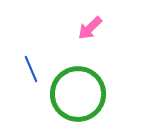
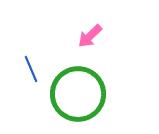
pink arrow: moved 8 px down
